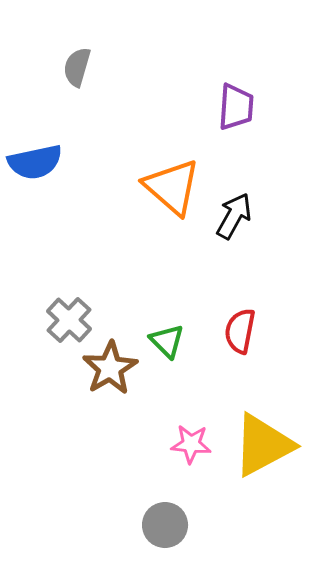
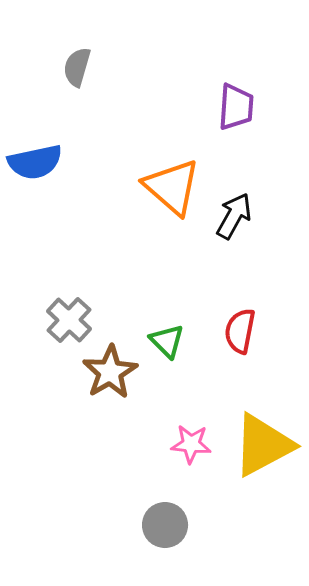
brown star: moved 4 px down
